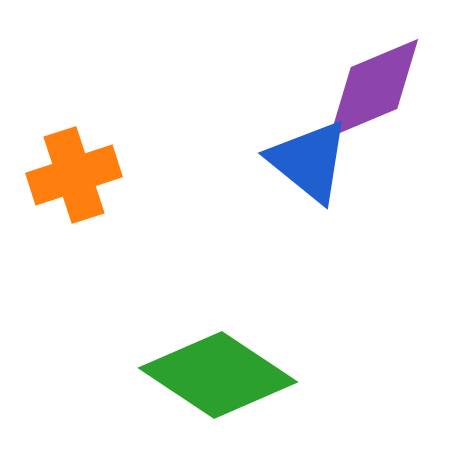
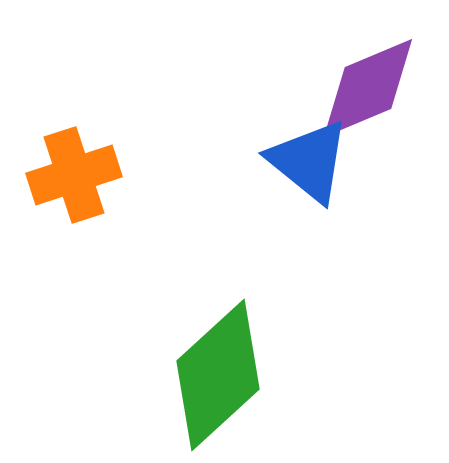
purple diamond: moved 6 px left
green diamond: rotated 76 degrees counterclockwise
